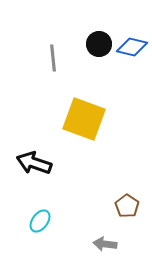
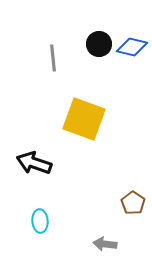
brown pentagon: moved 6 px right, 3 px up
cyan ellipse: rotated 40 degrees counterclockwise
